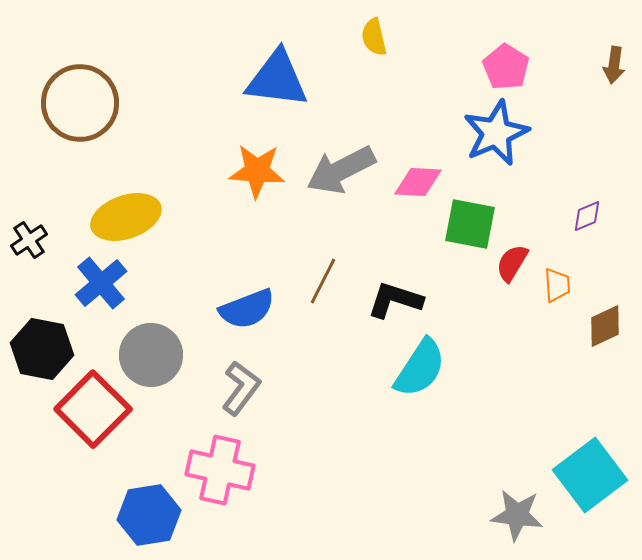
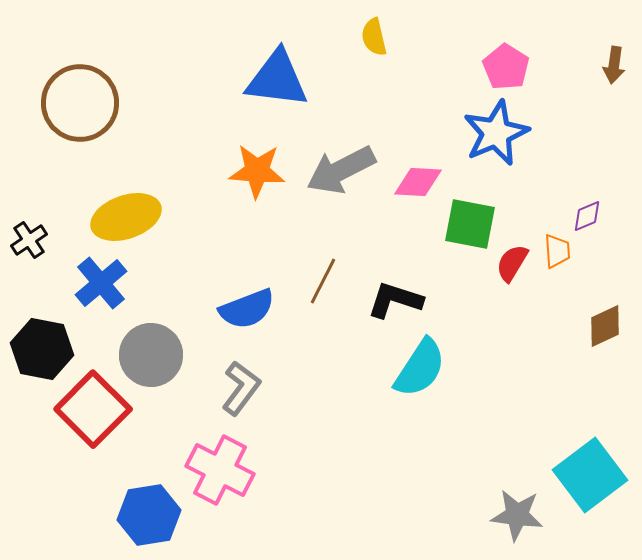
orange trapezoid: moved 34 px up
pink cross: rotated 14 degrees clockwise
